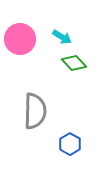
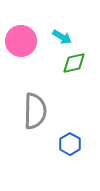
pink circle: moved 1 px right, 2 px down
green diamond: rotated 60 degrees counterclockwise
